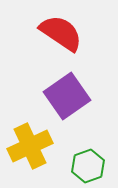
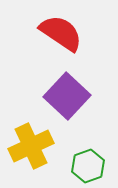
purple square: rotated 12 degrees counterclockwise
yellow cross: moved 1 px right
